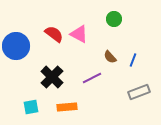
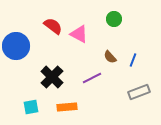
red semicircle: moved 1 px left, 8 px up
